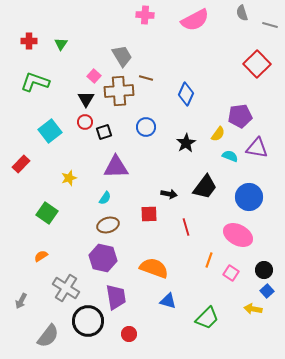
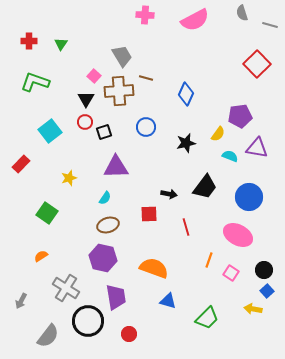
black star at (186, 143): rotated 18 degrees clockwise
